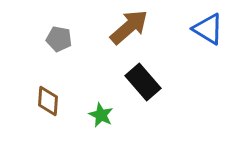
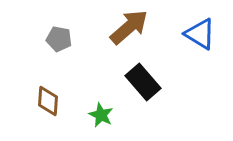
blue triangle: moved 8 px left, 5 px down
